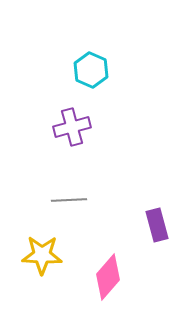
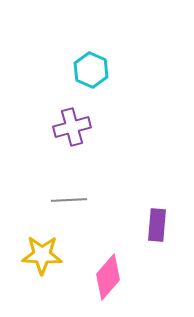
purple rectangle: rotated 20 degrees clockwise
